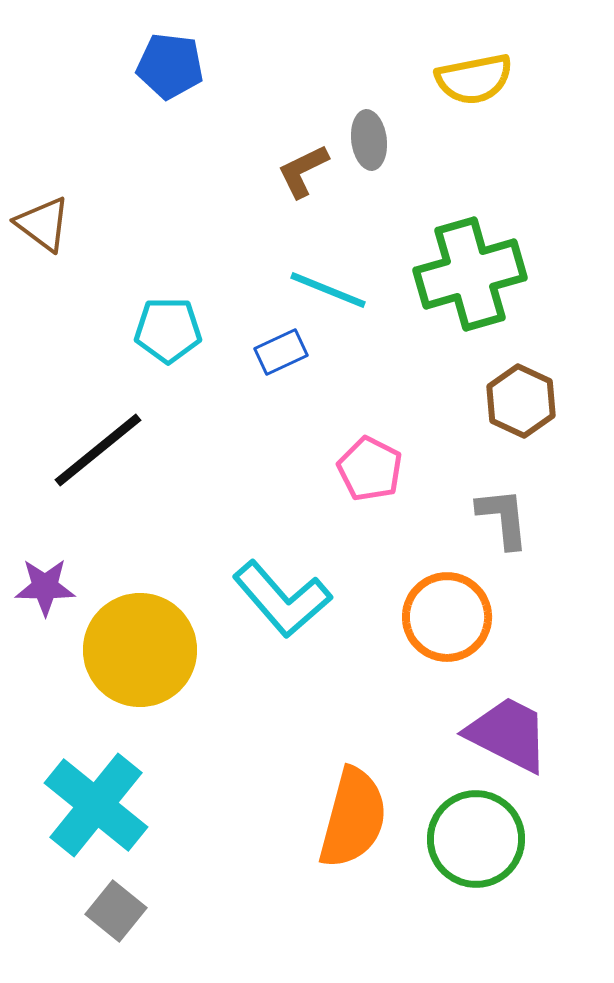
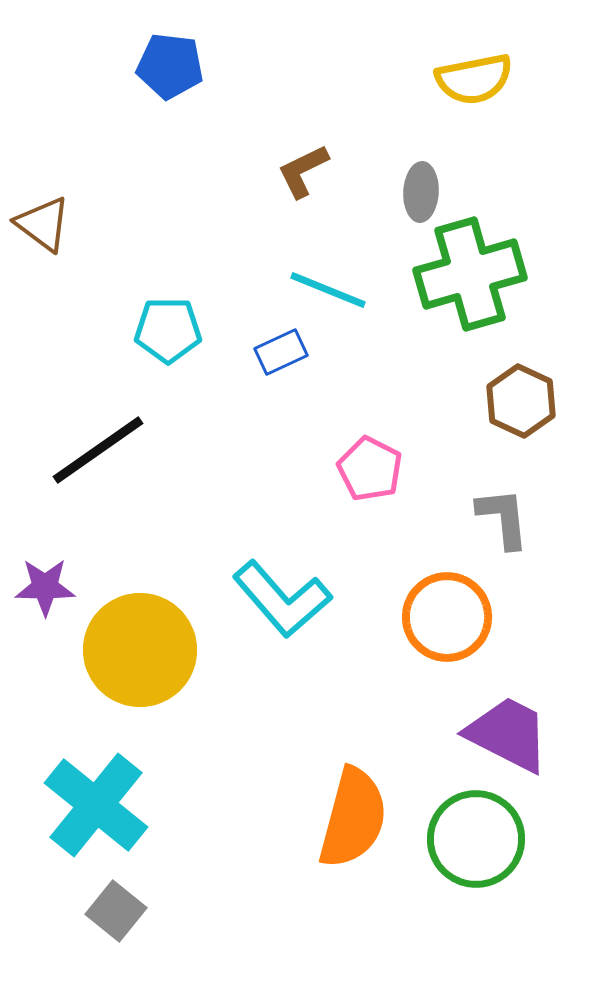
gray ellipse: moved 52 px right, 52 px down; rotated 10 degrees clockwise
black line: rotated 4 degrees clockwise
